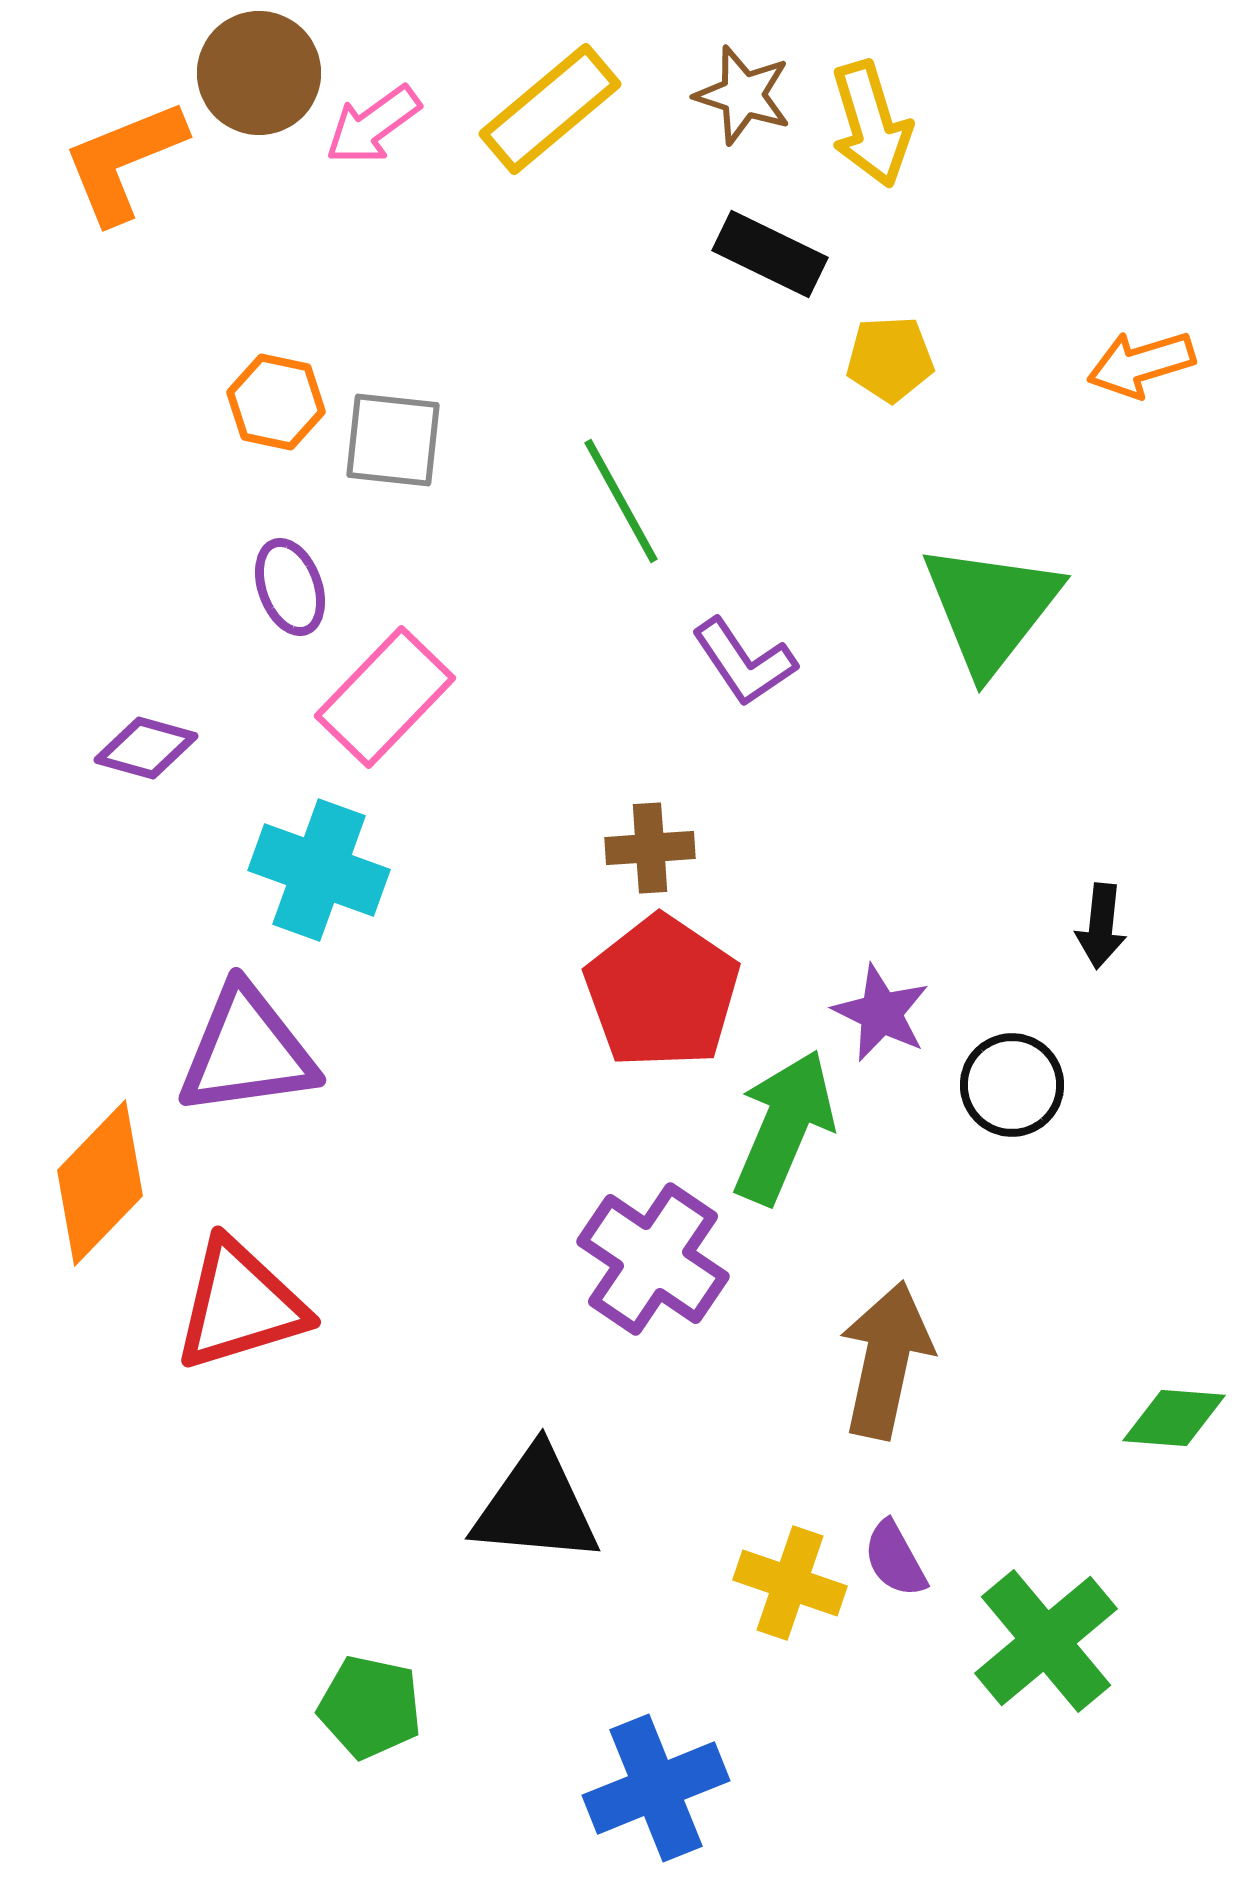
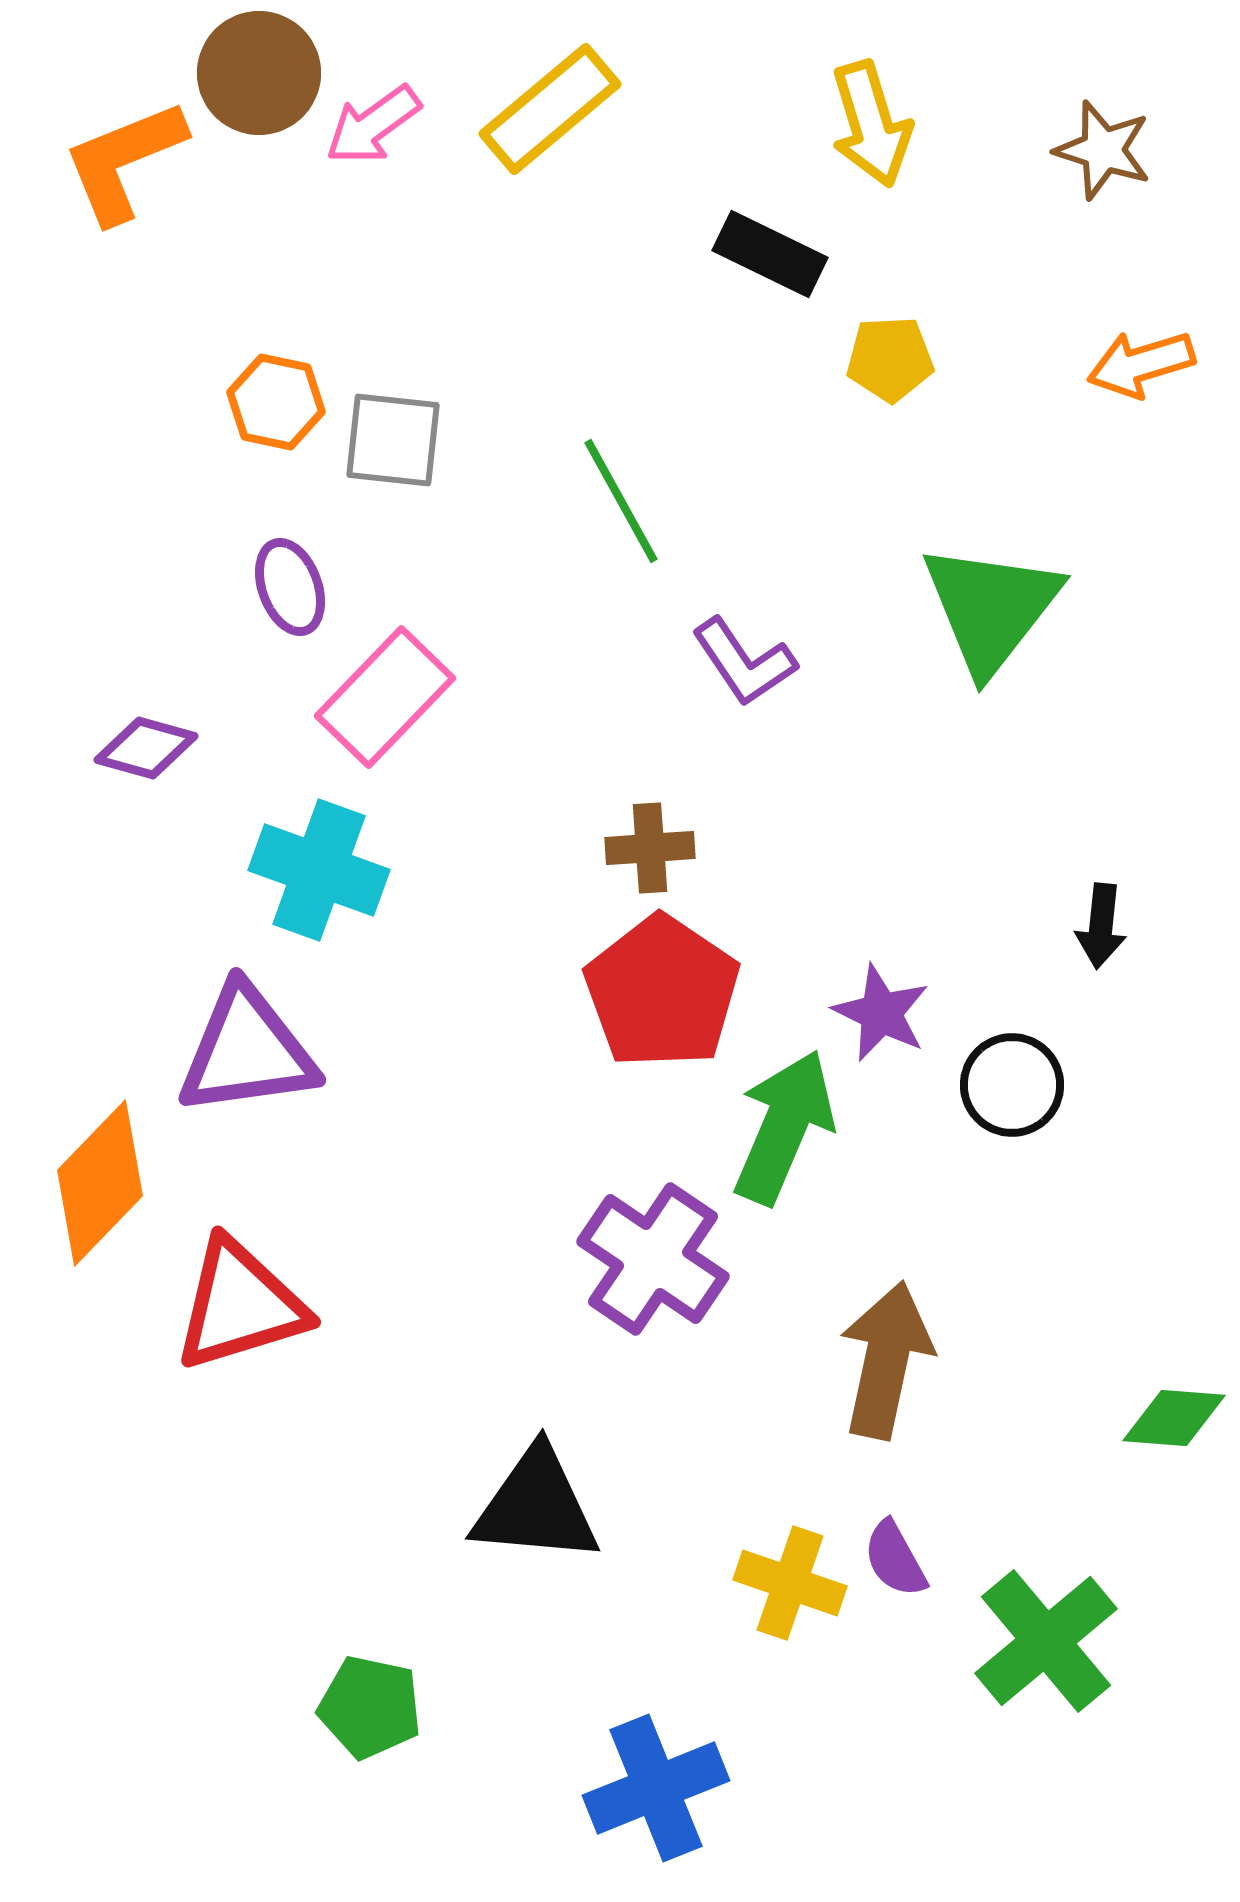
brown star: moved 360 px right, 55 px down
